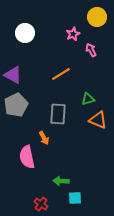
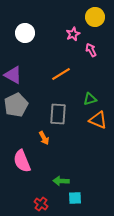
yellow circle: moved 2 px left
green triangle: moved 2 px right
pink semicircle: moved 5 px left, 4 px down; rotated 10 degrees counterclockwise
